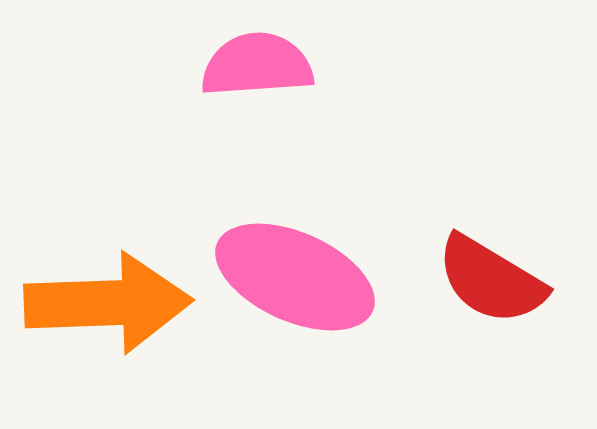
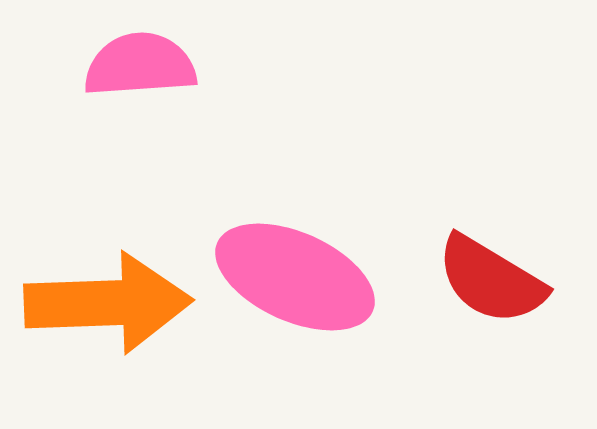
pink semicircle: moved 117 px left
